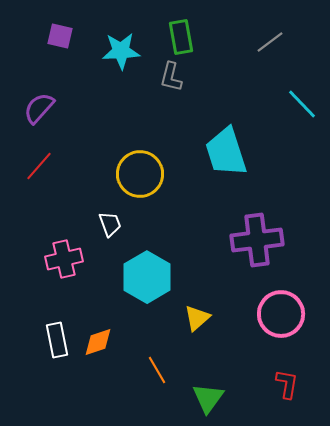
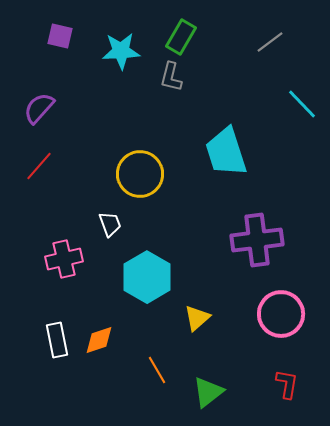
green rectangle: rotated 40 degrees clockwise
orange diamond: moved 1 px right, 2 px up
green triangle: moved 6 px up; rotated 16 degrees clockwise
